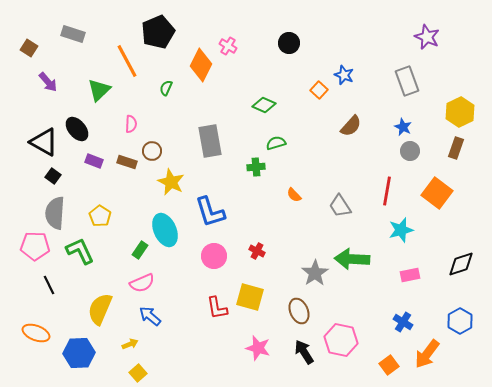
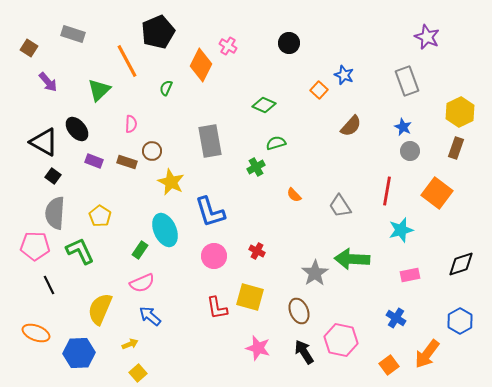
green cross at (256, 167): rotated 24 degrees counterclockwise
blue cross at (403, 322): moved 7 px left, 4 px up
